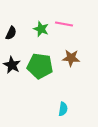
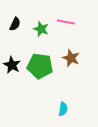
pink line: moved 2 px right, 2 px up
black semicircle: moved 4 px right, 9 px up
brown star: rotated 18 degrees clockwise
